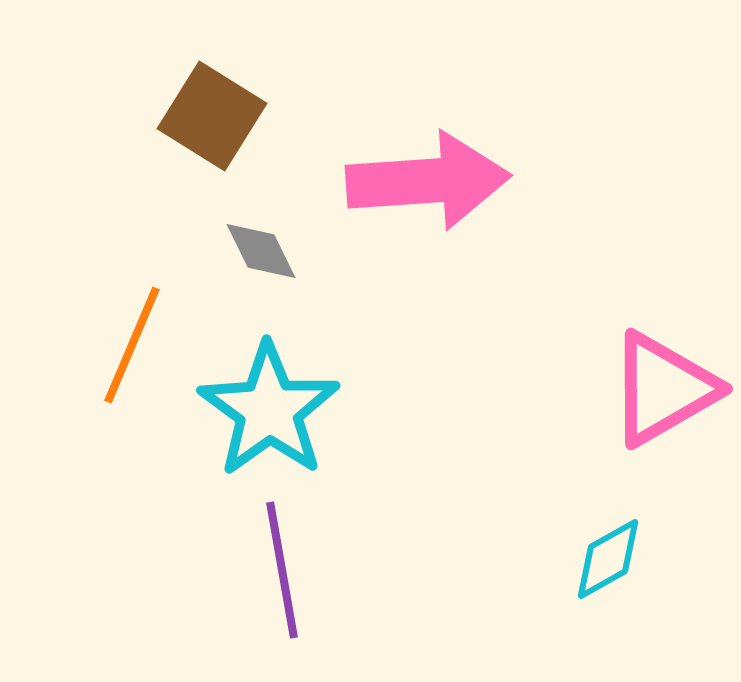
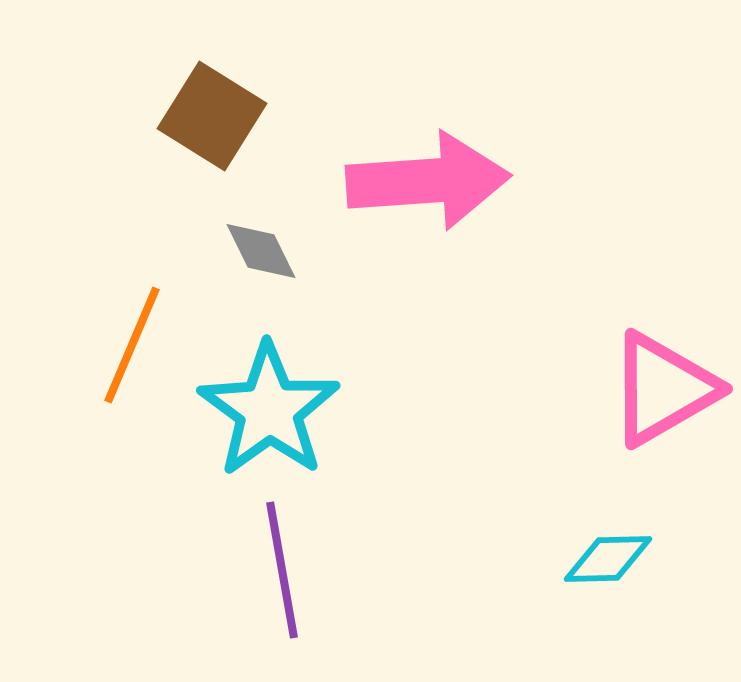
cyan diamond: rotated 28 degrees clockwise
